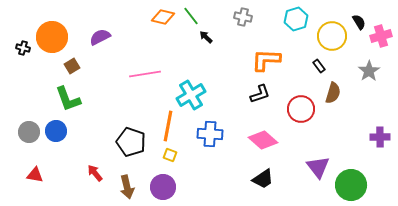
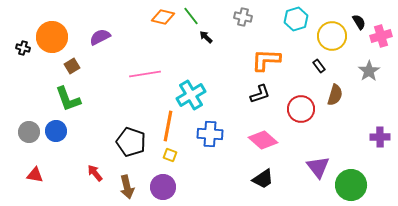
brown semicircle: moved 2 px right, 2 px down
